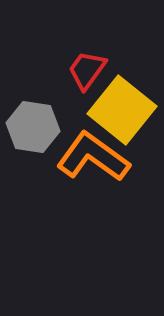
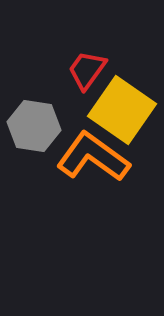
yellow square: rotated 4 degrees counterclockwise
gray hexagon: moved 1 px right, 1 px up
